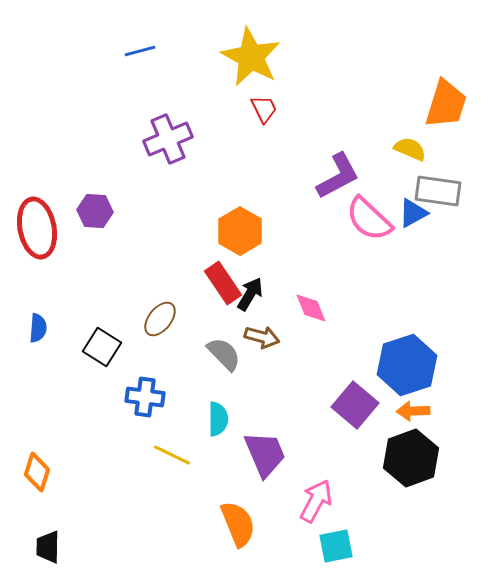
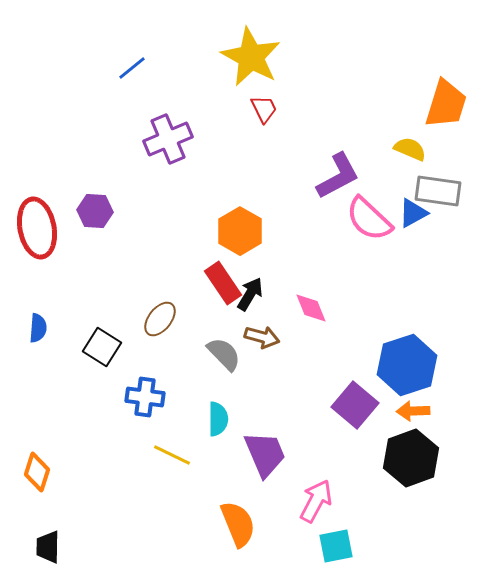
blue line: moved 8 px left, 17 px down; rotated 24 degrees counterclockwise
